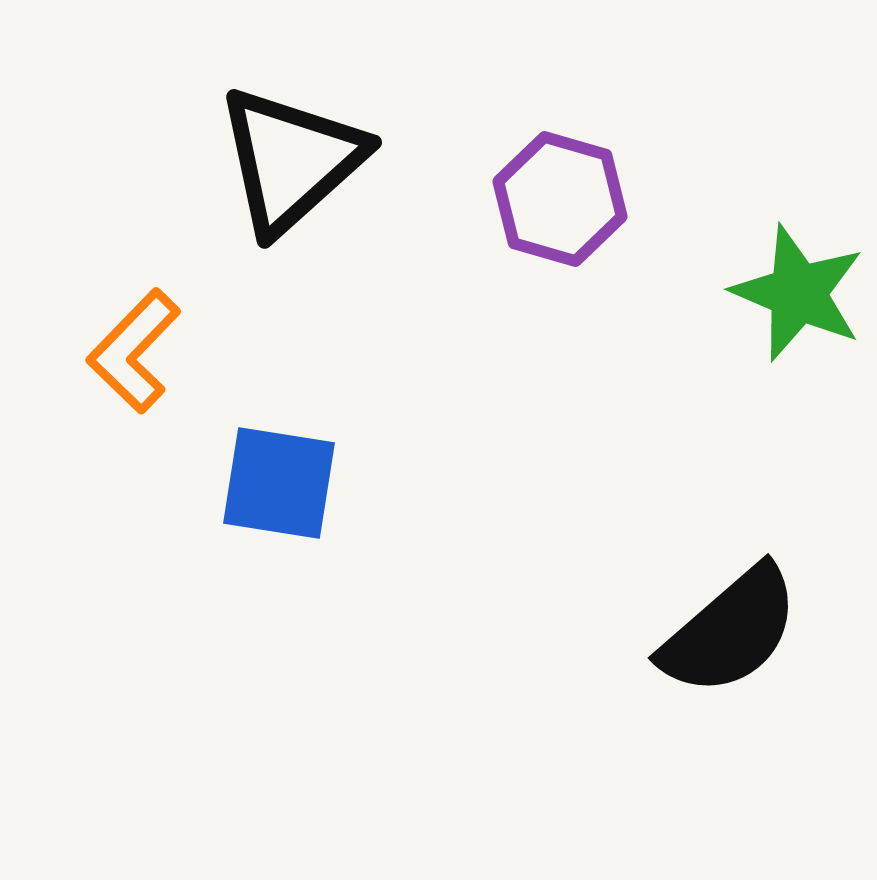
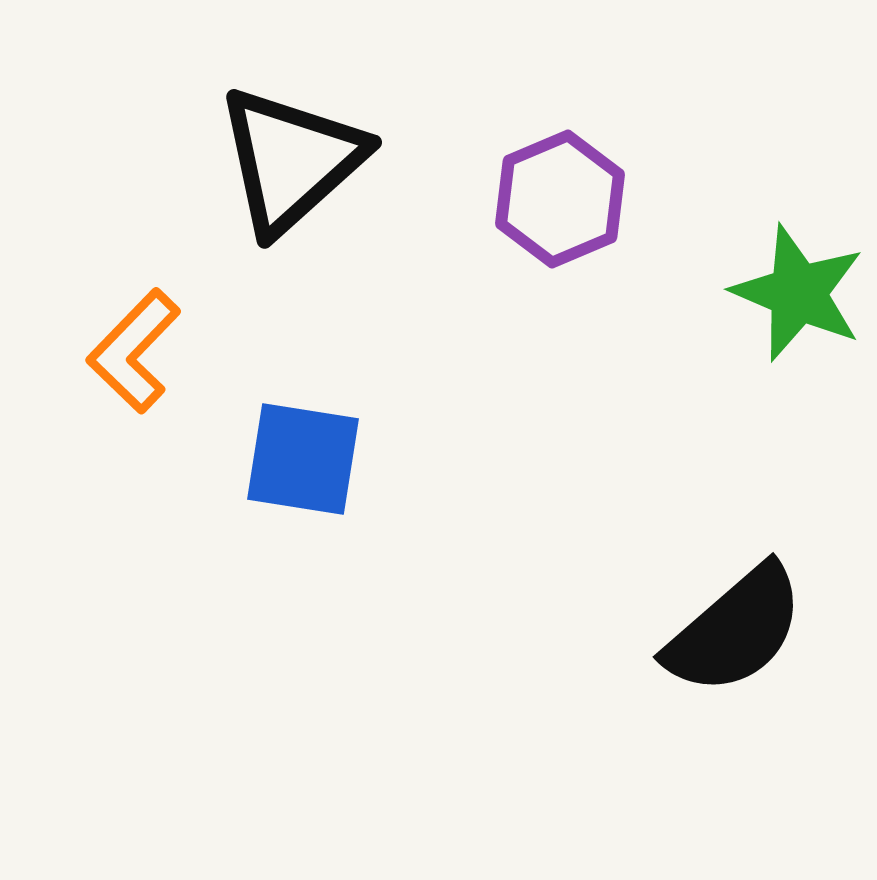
purple hexagon: rotated 21 degrees clockwise
blue square: moved 24 px right, 24 px up
black semicircle: moved 5 px right, 1 px up
